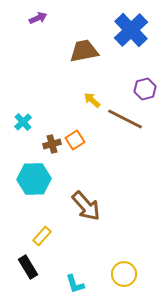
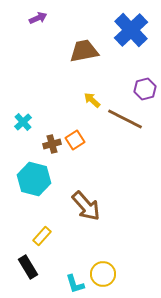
cyan hexagon: rotated 16 degrees clockwise
yellow circle: moved 21 px left
